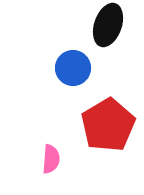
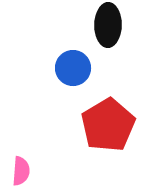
black ellipse: rotated 18 degrees counterclockwise
pink semicircle: moved 30 px left, 12 px down
